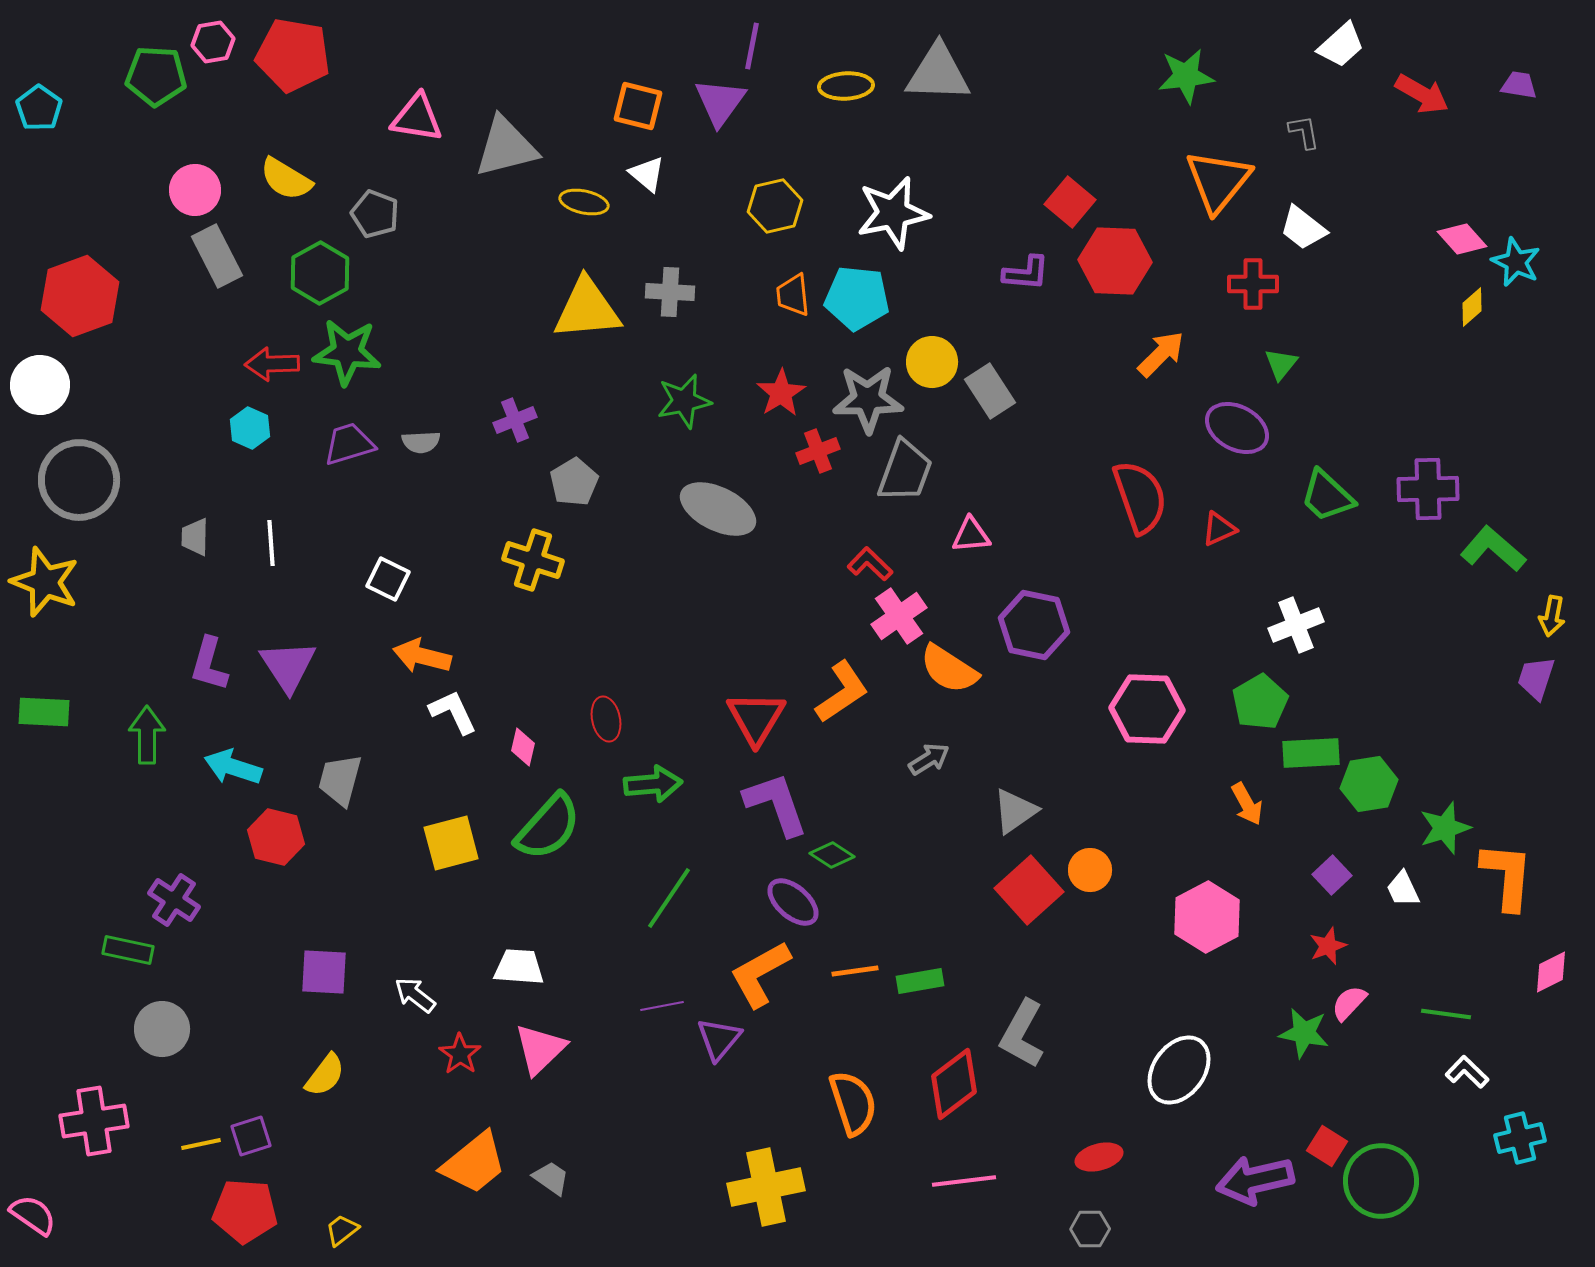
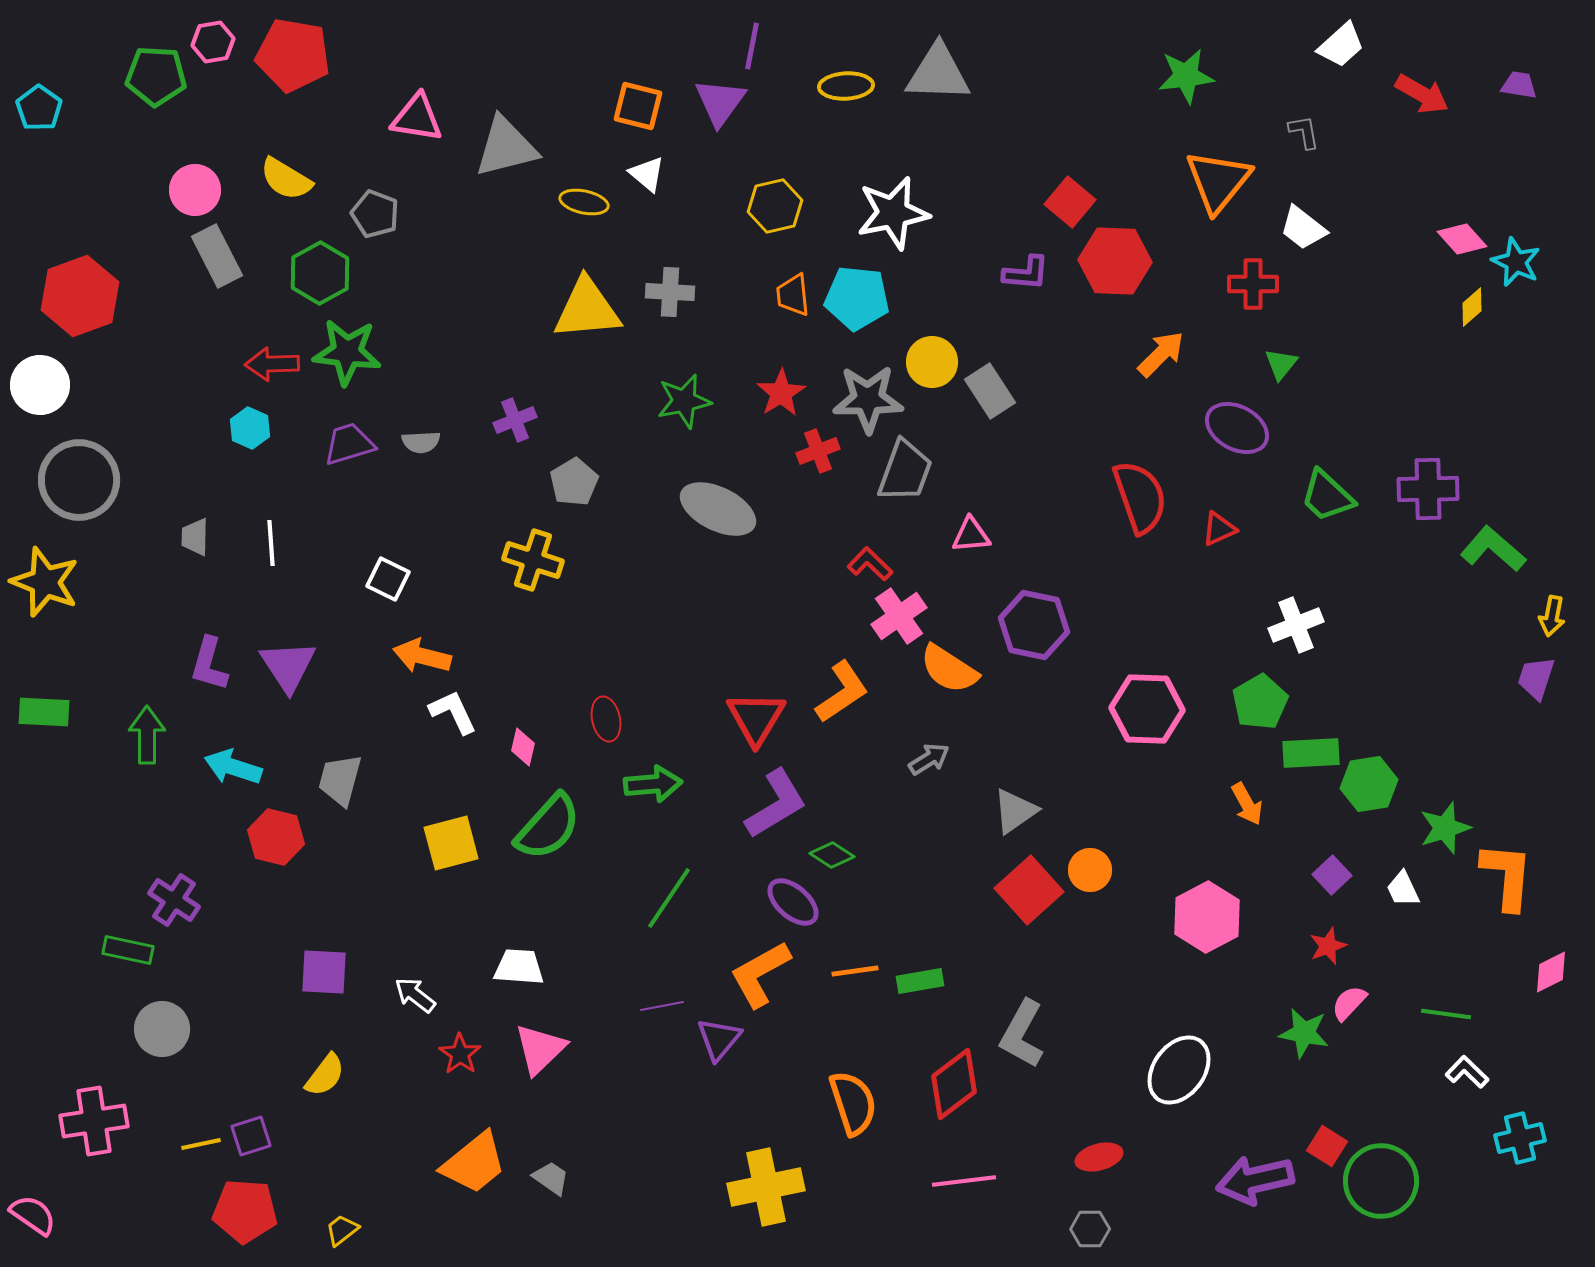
purple L-shape at (776, 804): rotated 78 degrees clockwise
